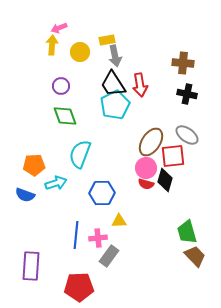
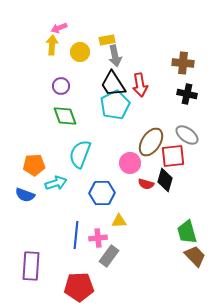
pink circle: moved 16 px left, 5 px up
